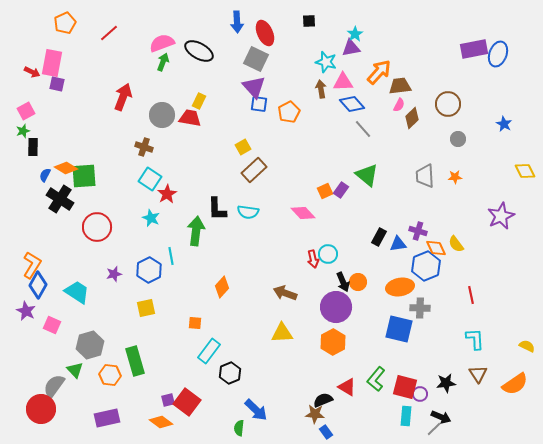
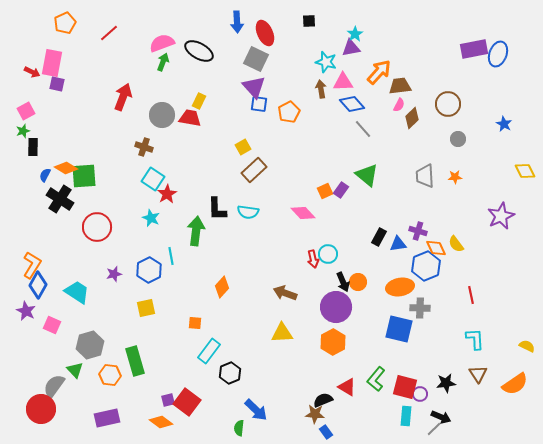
cyan square at (150, 179): moved 3 px right
